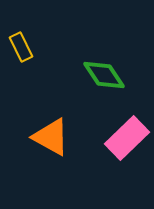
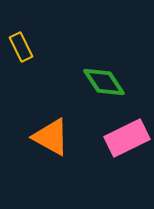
green diamond: moved 7 px down
pink rectangle: rotated 18 degrees clockwise
